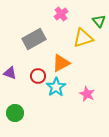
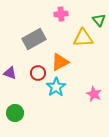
pink cross: rotated 32 degrees clockwise
green triangle: moved 1 px up
yellow triangle: rotated 15 degrees clockwise
orange triangle: moved 1 px left, 1 px up
red circle: moved 3 px up
pink star: moved 7 px right
